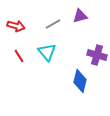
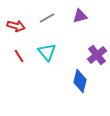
gray line: moved 6 px left, 6 px up
purple cross: rotated 36 degrees clockwise
